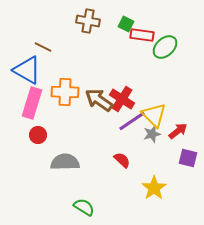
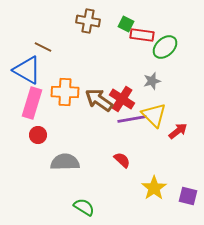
purple line: moved 2 px up; rotated 24 degrees clockwise
gray star: moved 53 px up
purple square: moved 38 px down
